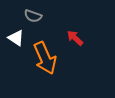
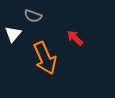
white triangle: moved 3 px left, 4 px up; rotated 36 degrees clockwise
